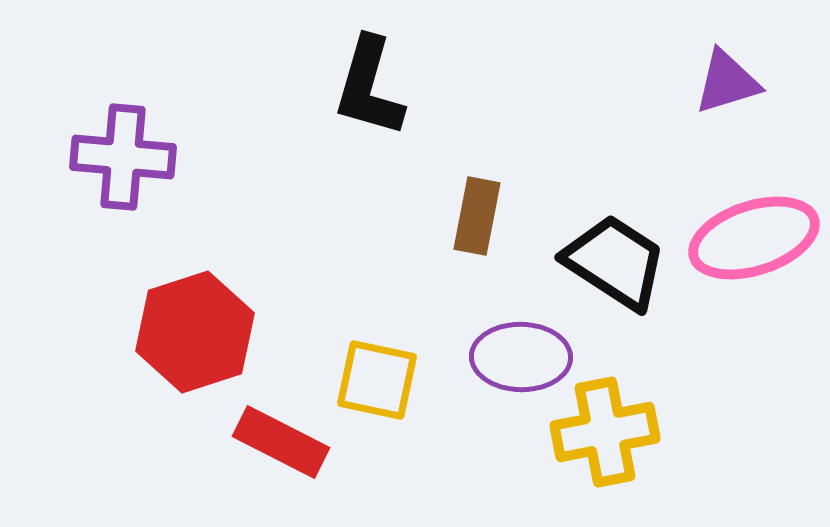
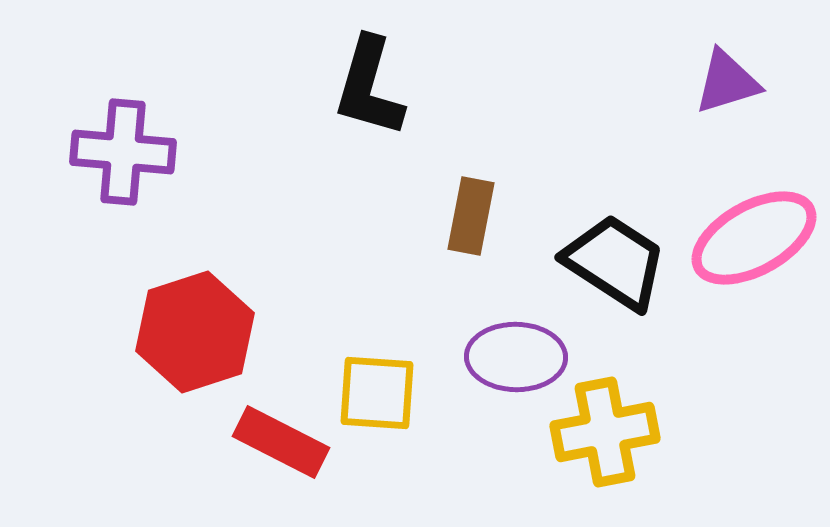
purple cross: moved 5 px up
brown rectangle: moved 6 px left
pink ellipse: rotated 11 degrees counterclockwise
purple ellipse: moved 5 px left
yellow square: moved 13 px down; rotated 8 degrees counterclockwise
